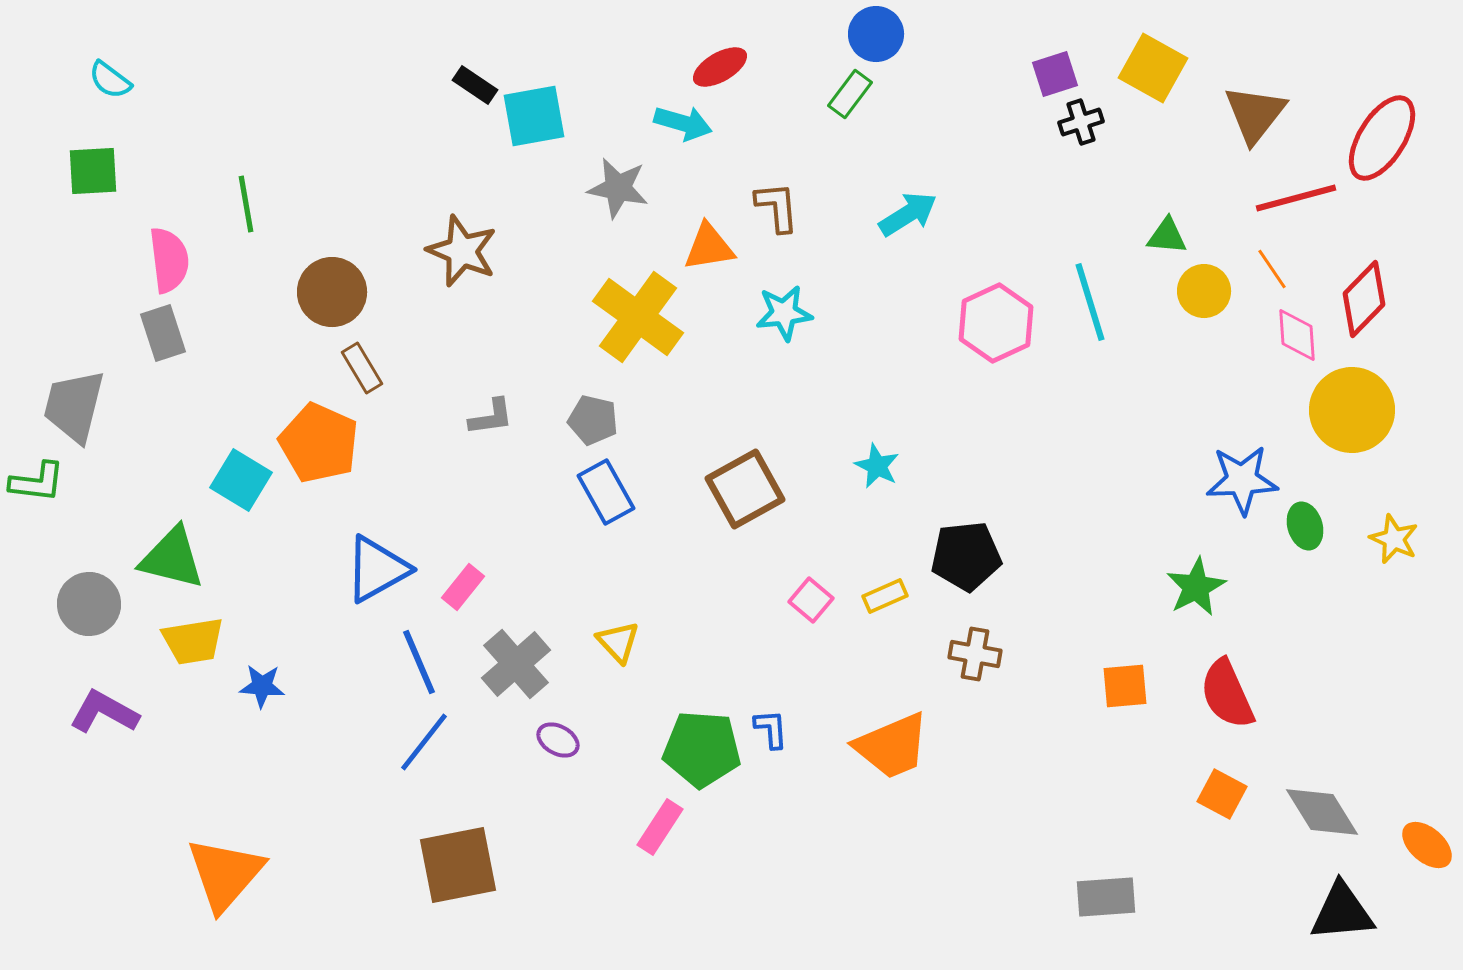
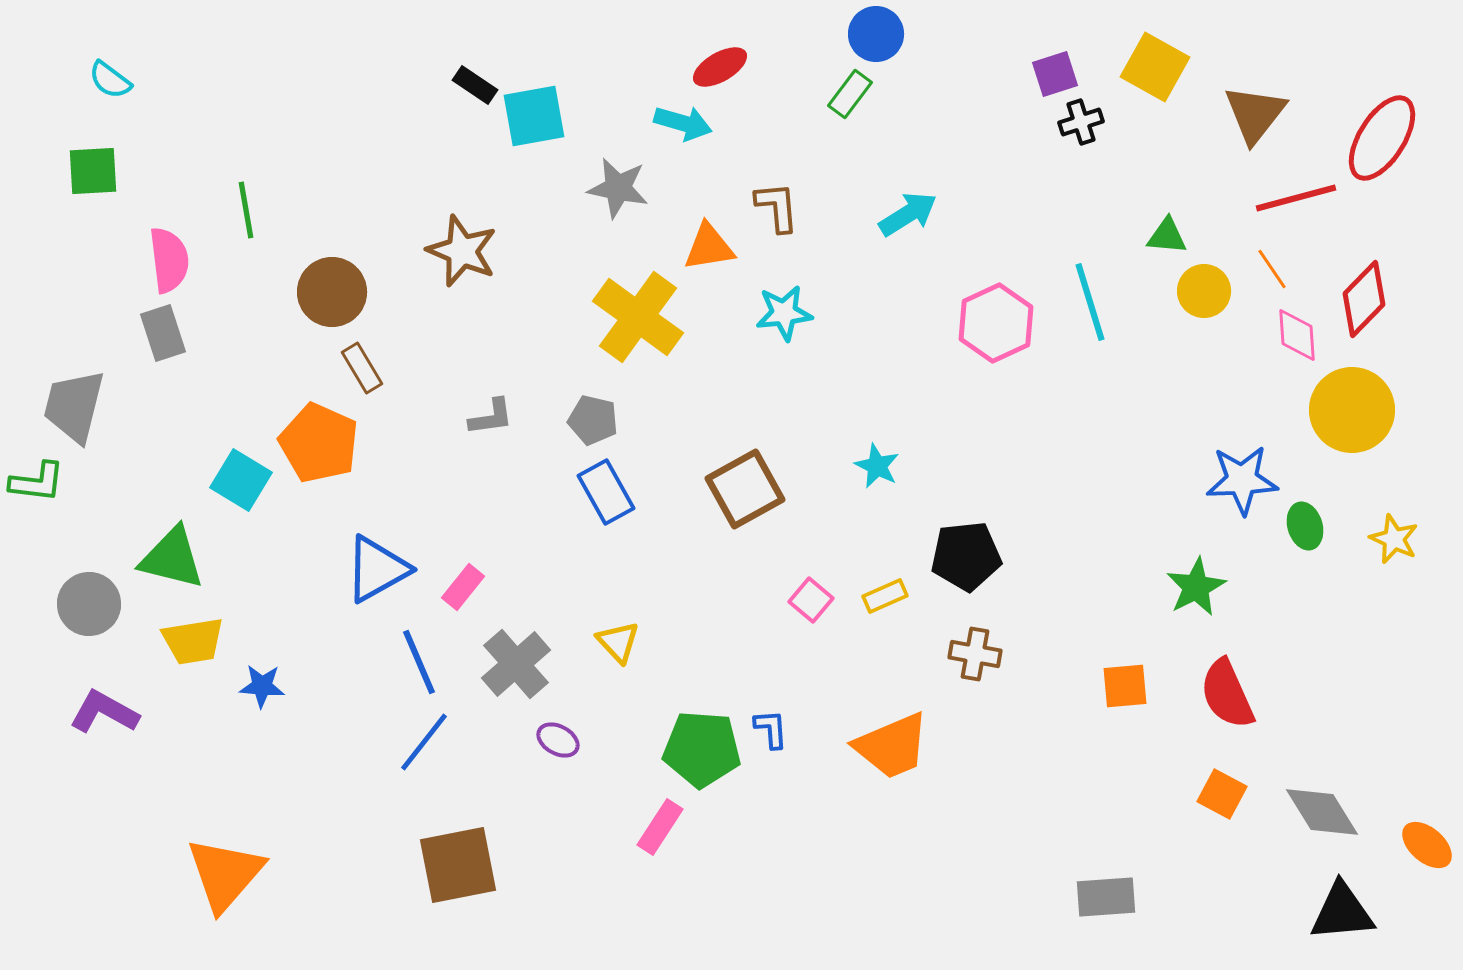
yellow square at (1153, 68): moved 2 px right, 1 px up
green line at (246, 204): moved 6 px down
